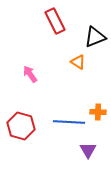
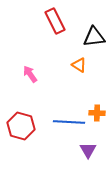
black triangle: moved 1 px left; rotated 15 degrees clockwise
orange triangle: moved 1 px right, 3 px down
orange cross: moved 1 px left, 1 px down
